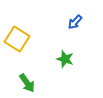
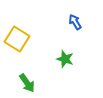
blue arrow: rotated 105 degrees clockwise
